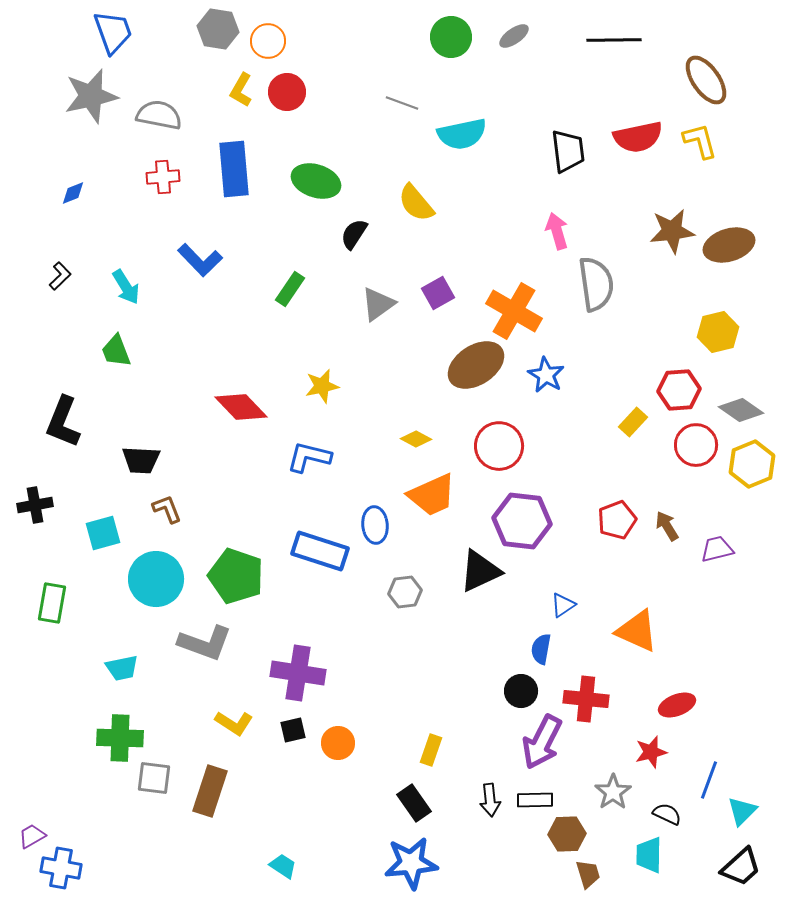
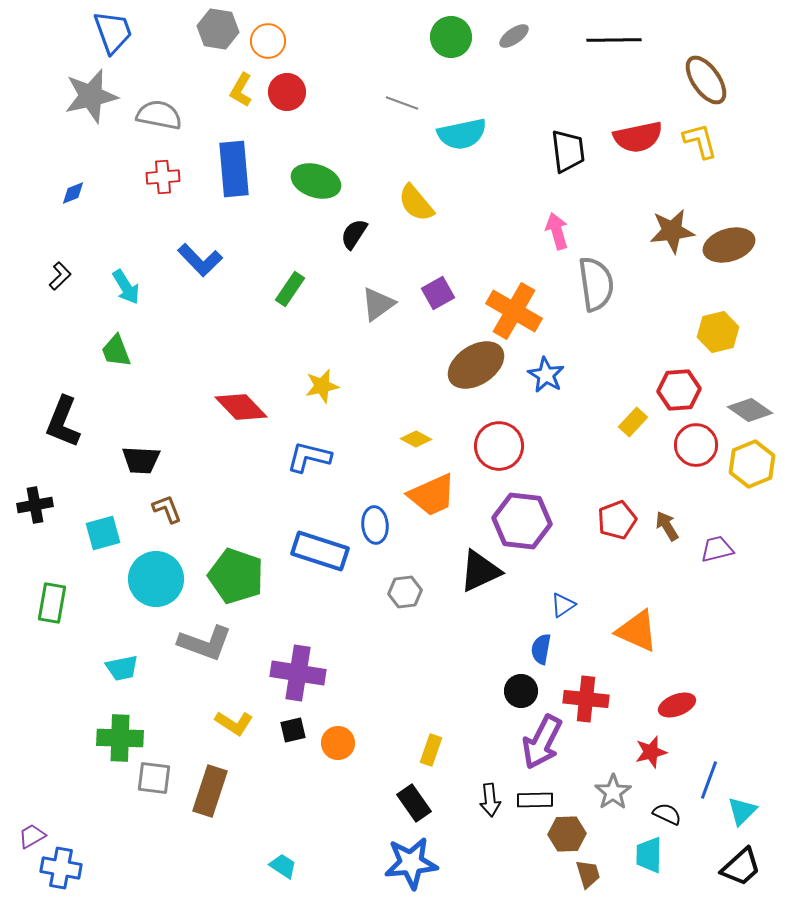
gray diamond at (741, 410): moved 9 px right
